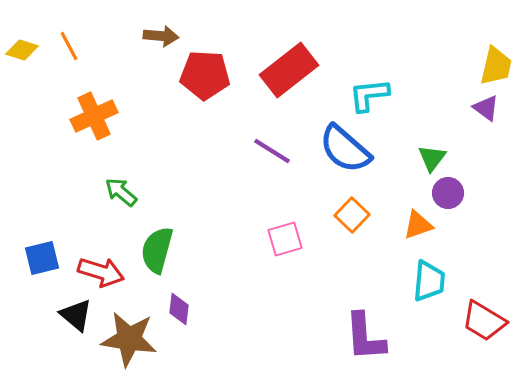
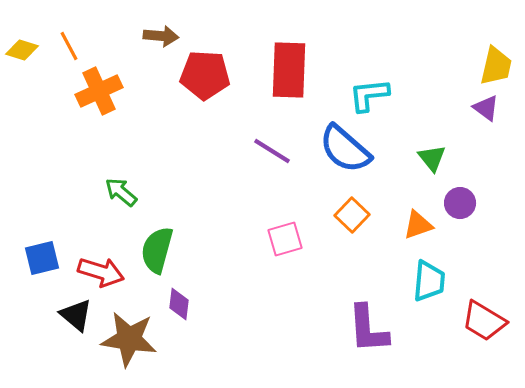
red rectangle: rotated 50 degrees counterclockwise
orange cross: moved 5 px right, 25 px up
green triangle: rotated 16 degrees counterclockwise
purple circle: moved 12 px right, 10 px down
purple diamond: moved 5 px up
purple L-shape: moved 3 px right, 8 px up
